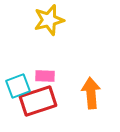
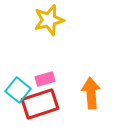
pink rectangle: moved 3 px down; rotated 18 degrees counterclockwise
cyan square: moved 4 px down; rotated 30 degrees counterclockwise
red rectangle: moved 2 px right, 3 px down
